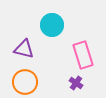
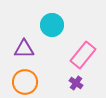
purple triangle: rotated 15 degrees counterclockwise
pink rectangle: rotated 56 degrees clockwise
